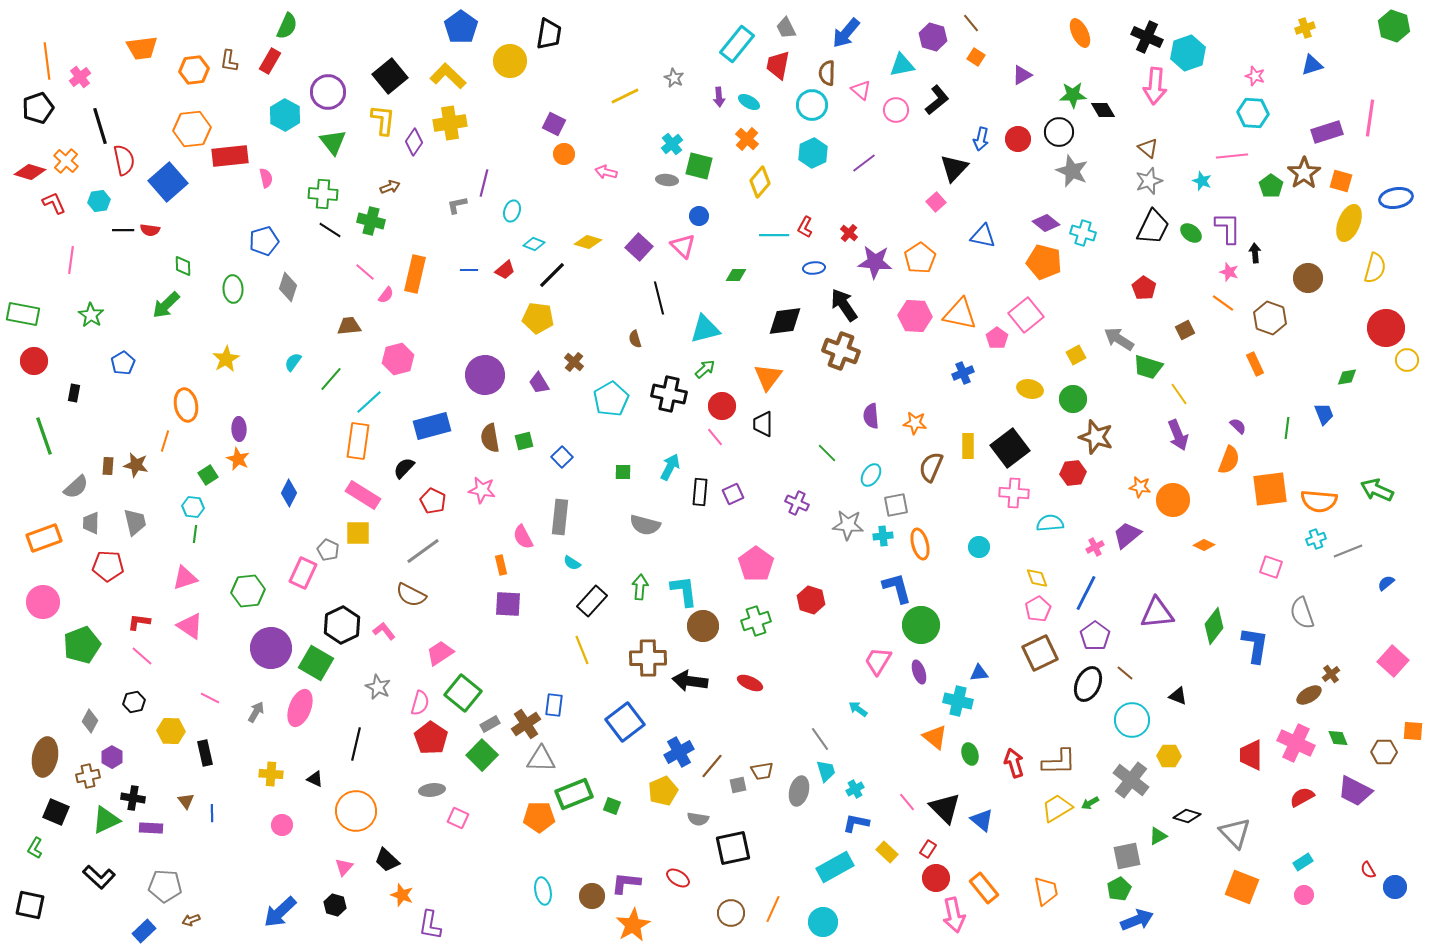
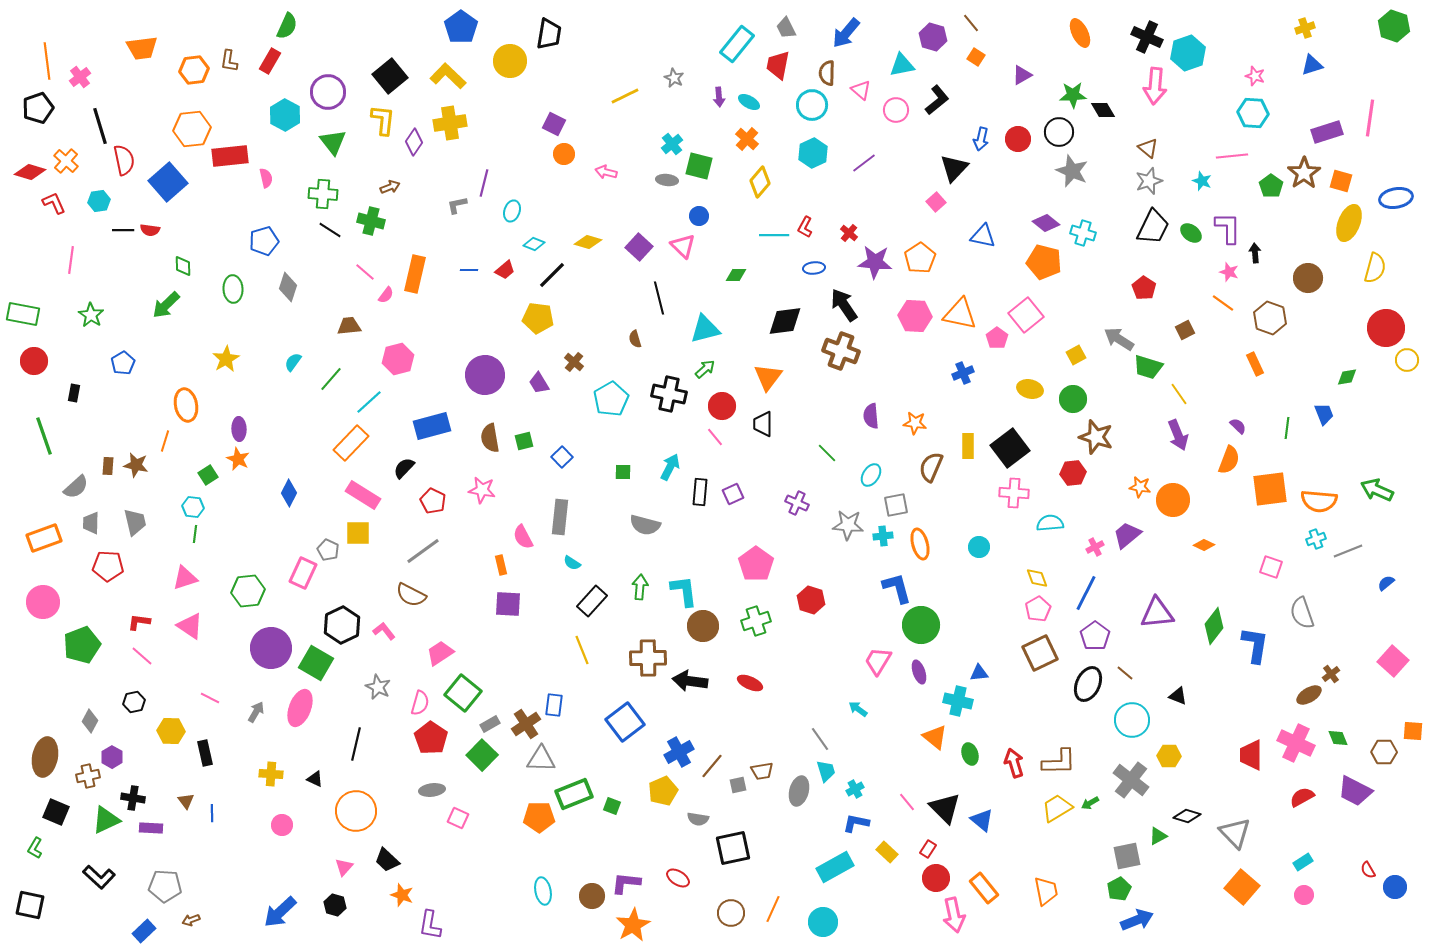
orange rectangle at (358, 441): moved 7 px left, 2 px down; rotated 36 degrees clockwise
orange square at (1242, 887): rotated 20 degrees clockwise
